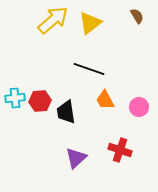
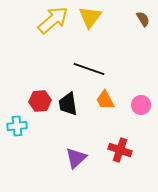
brown semicircle: moved 6 px right, 3 px down
yellow triangle: moved 6 px up; rotated 15 degrees counterclockwise
cyan cross: moved 2 px right, 28 px down
pink circle: moved 2 px right, 2 px up
black trapezoid: moved 2 px right, 8 px up
